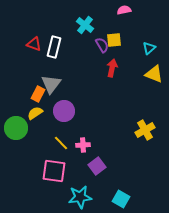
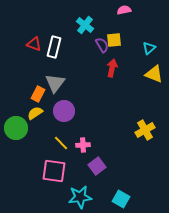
gray triangle: moved 4 px right, 1 px up
